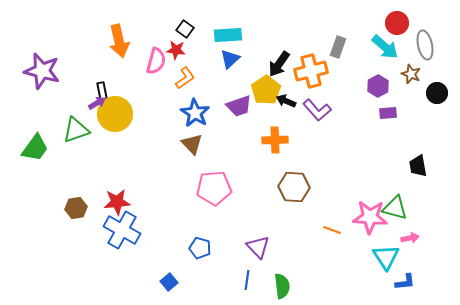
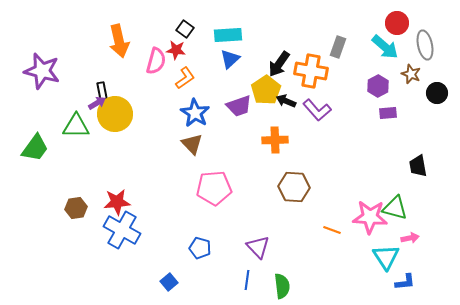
orange cross at (311, 71): rotated 24 degrees clockwise
green triangle at (76, 130): moved 4 px up; rotated 20 degrees clockwise
